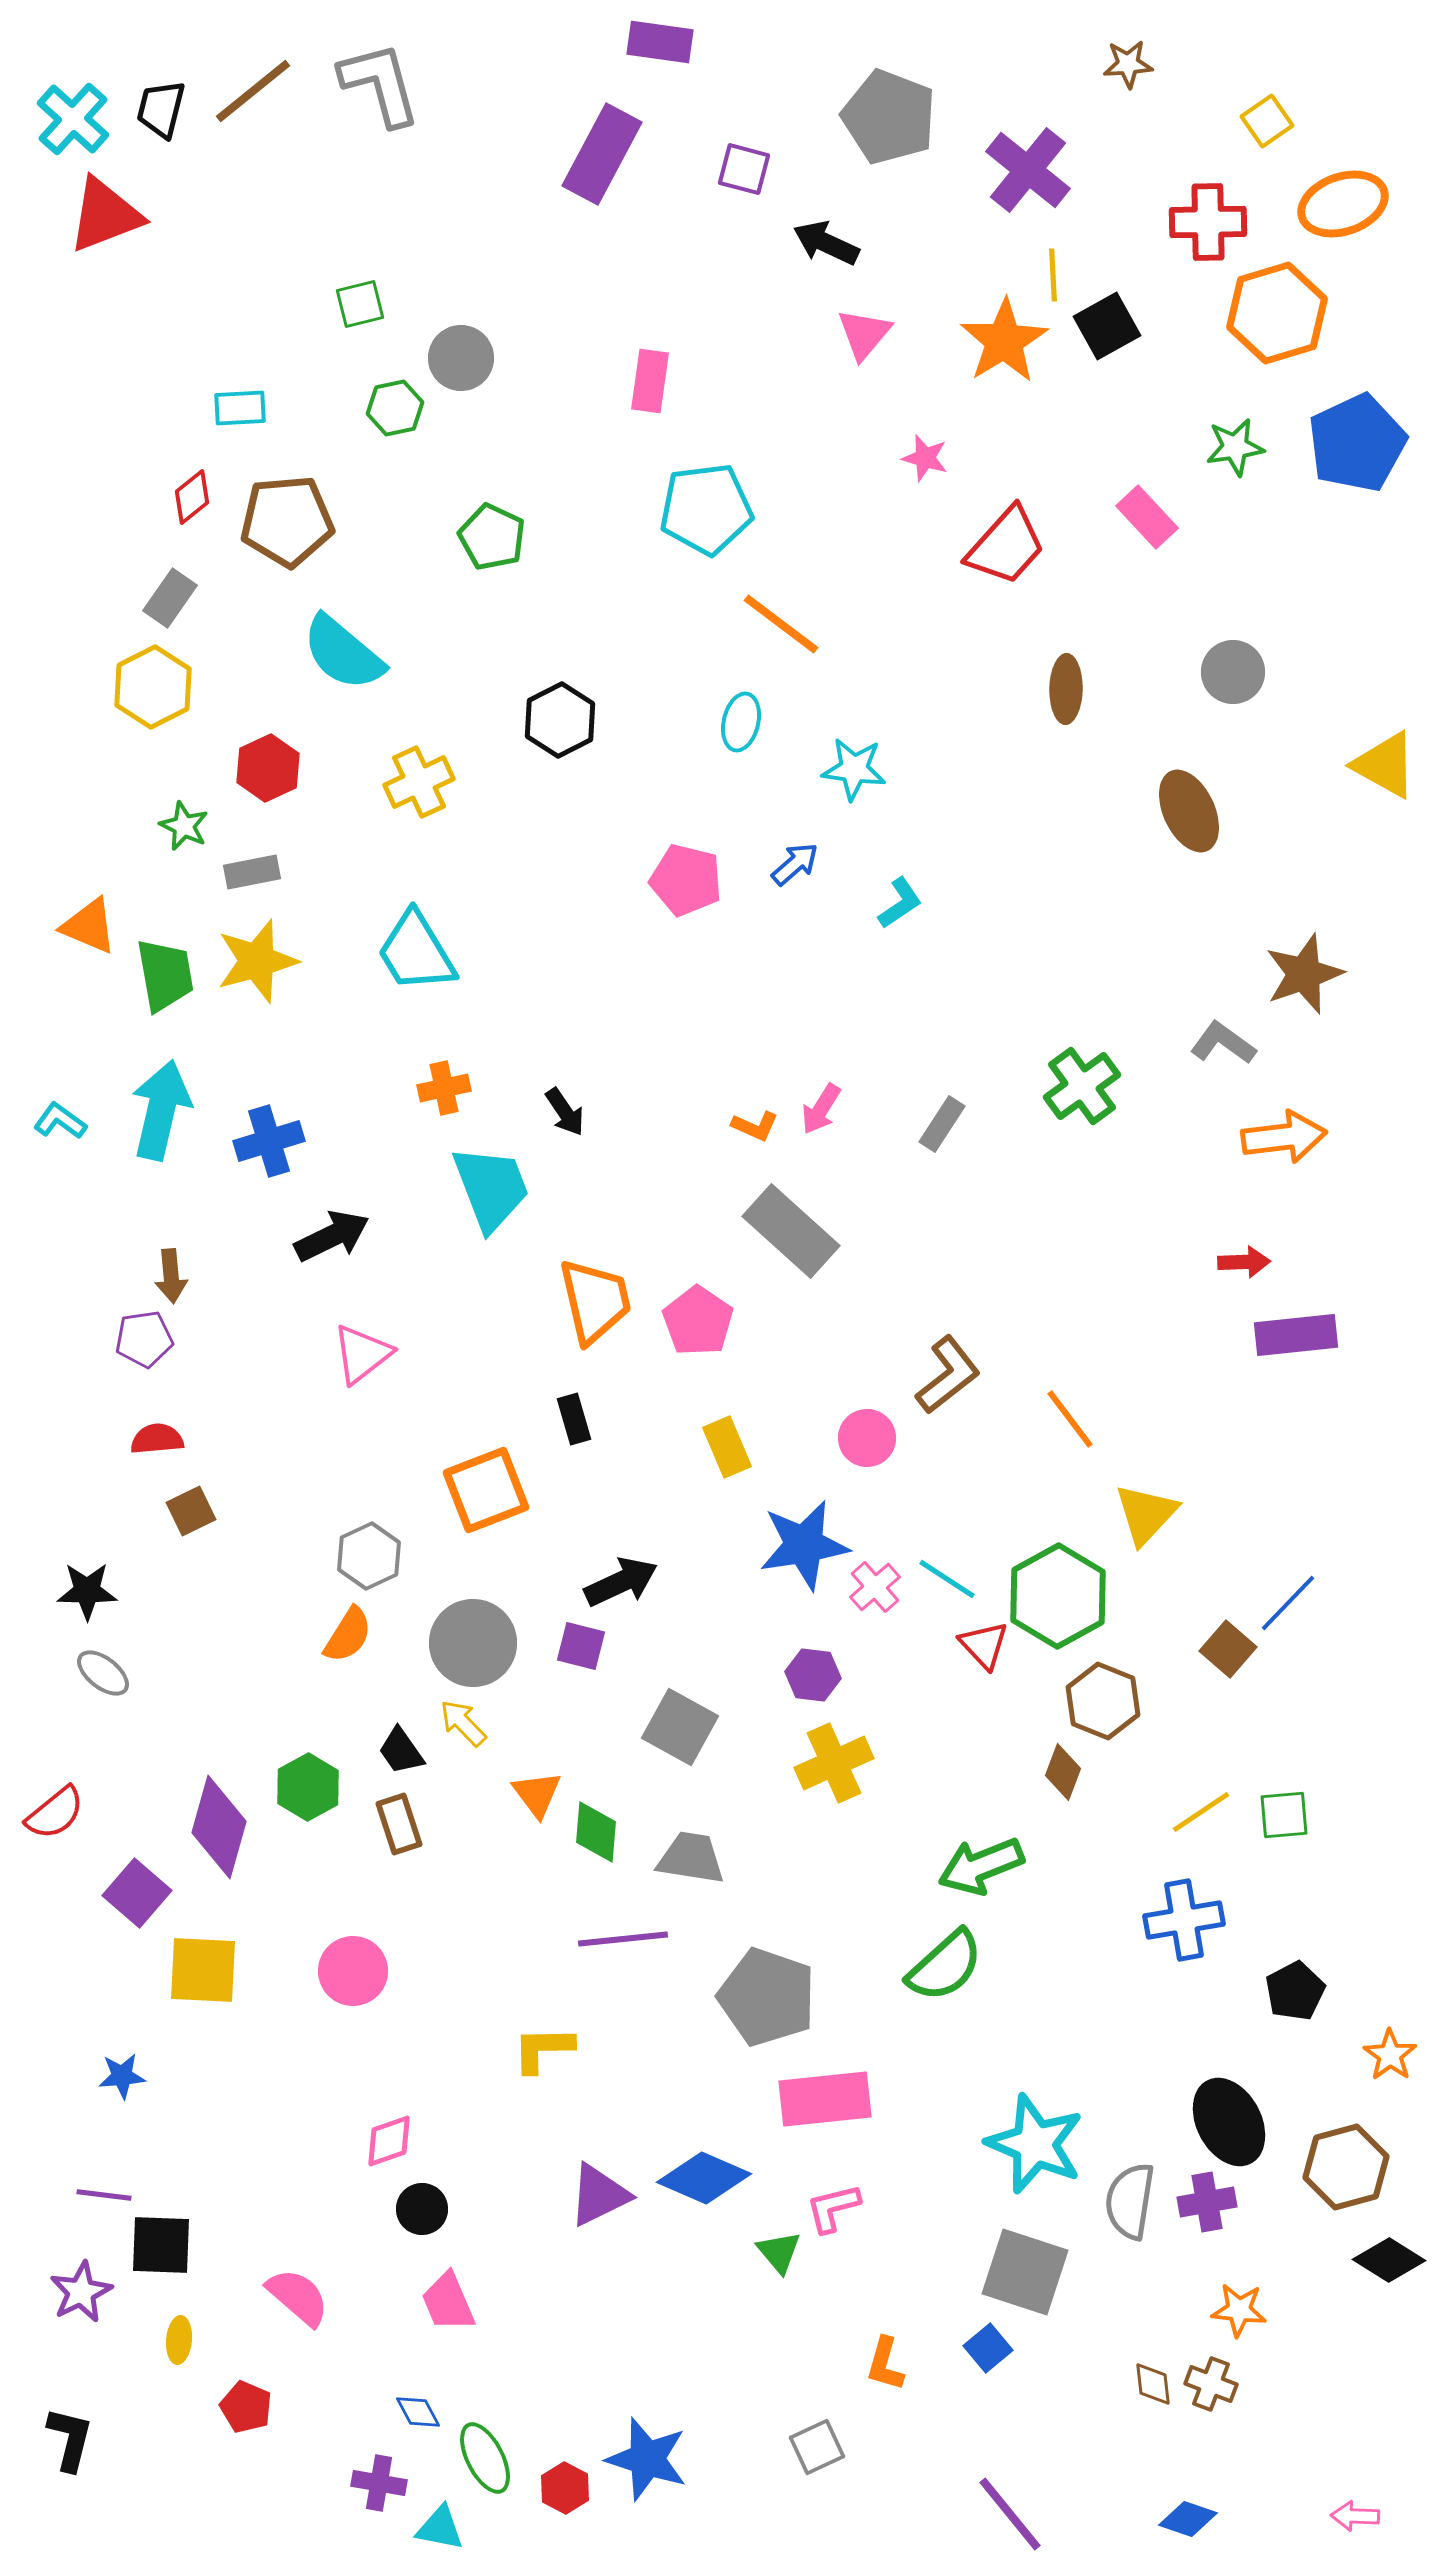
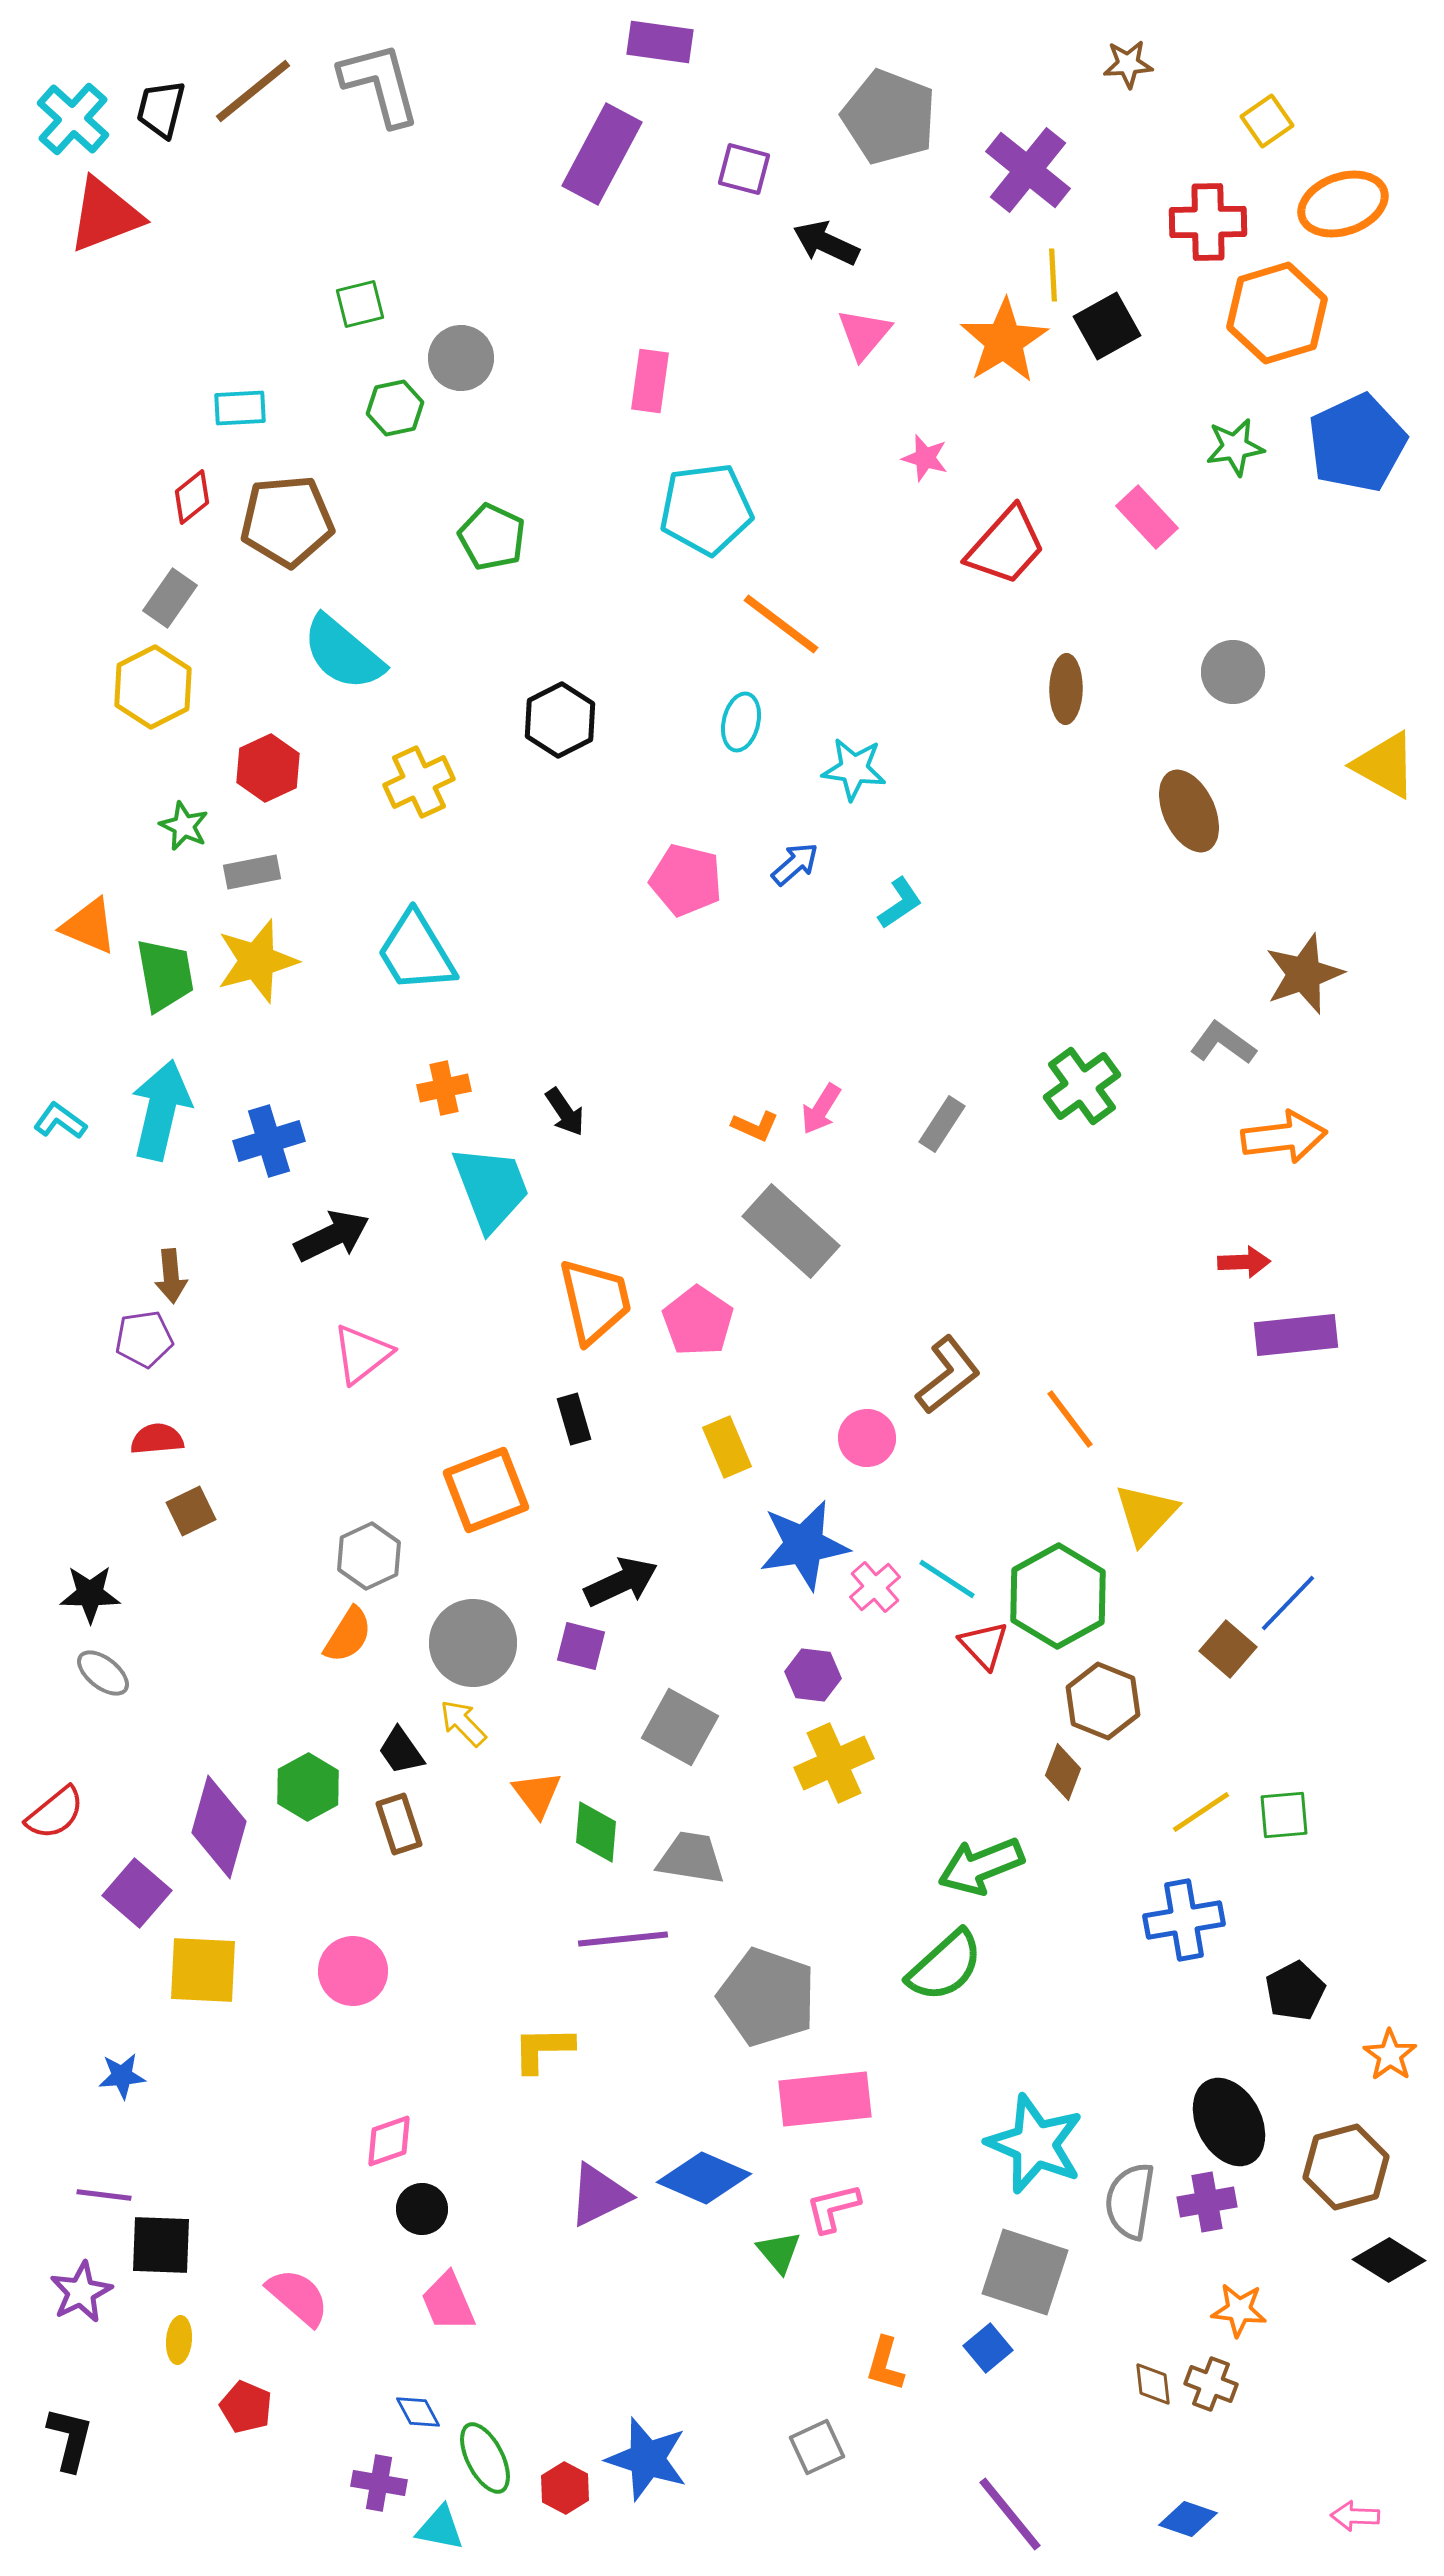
black star at (87, 1591): moved 3 px right, 3 px down
